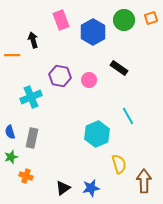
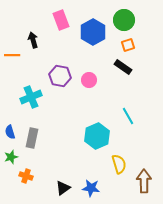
orange square: moved 23 px left, 27 px down
black rectangle: moved 4 px right, 1 px up
cyan hexagon: moved 2 px down
blue star: rotated 18 degrees clockwise
